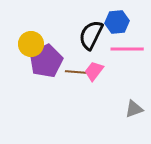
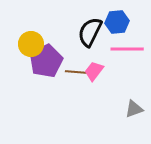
black semicircle: moved 1 px left, 3 px up
